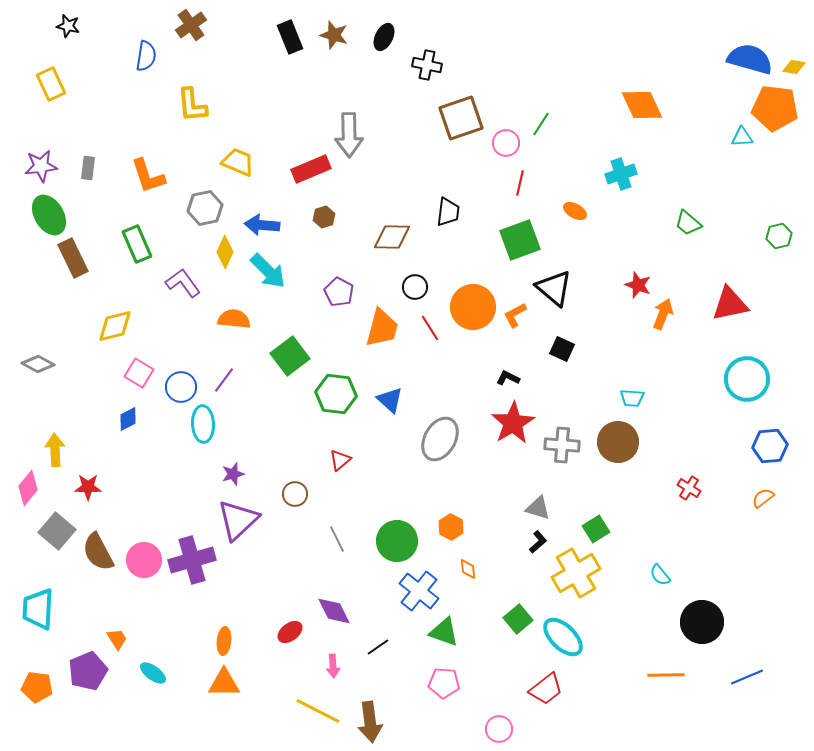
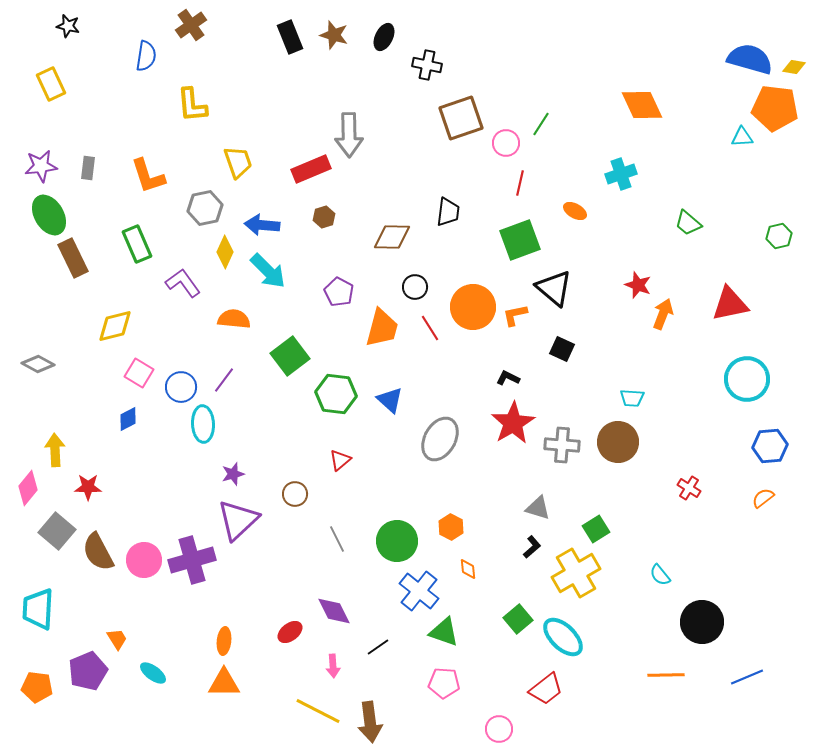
yellow trapezoid at (238, 162): rotated 48 degrees clockwise
orange L-shape at (515, 315): rotated 16 degrees clockwise
black L-shape at (538, 542): moved 6 px left, 5 px down
